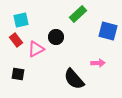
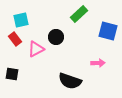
green rectangle: moved 1 px right
red rectangle: moved 1 px left, 1 px up
black square: moved 6 px left
black semicircle: moved 4 px left, 2 px down; rotated 30 degrees counterclockwise
